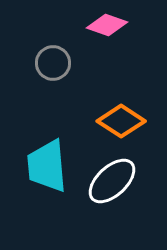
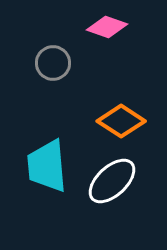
pink diamond: moved 2 px down
